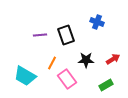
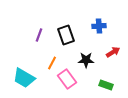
blue cross: moved 2 px right, 4 px down; rotated 24 degrees counterclockwise
purple line: moved 1 px left; rotated 64 degrees counterclockwise
red arrow: moved 7 px up
cyan trapezoid: moved 1 px left, 2 px down
green rectangle: rotated 48 degrees clockwise
